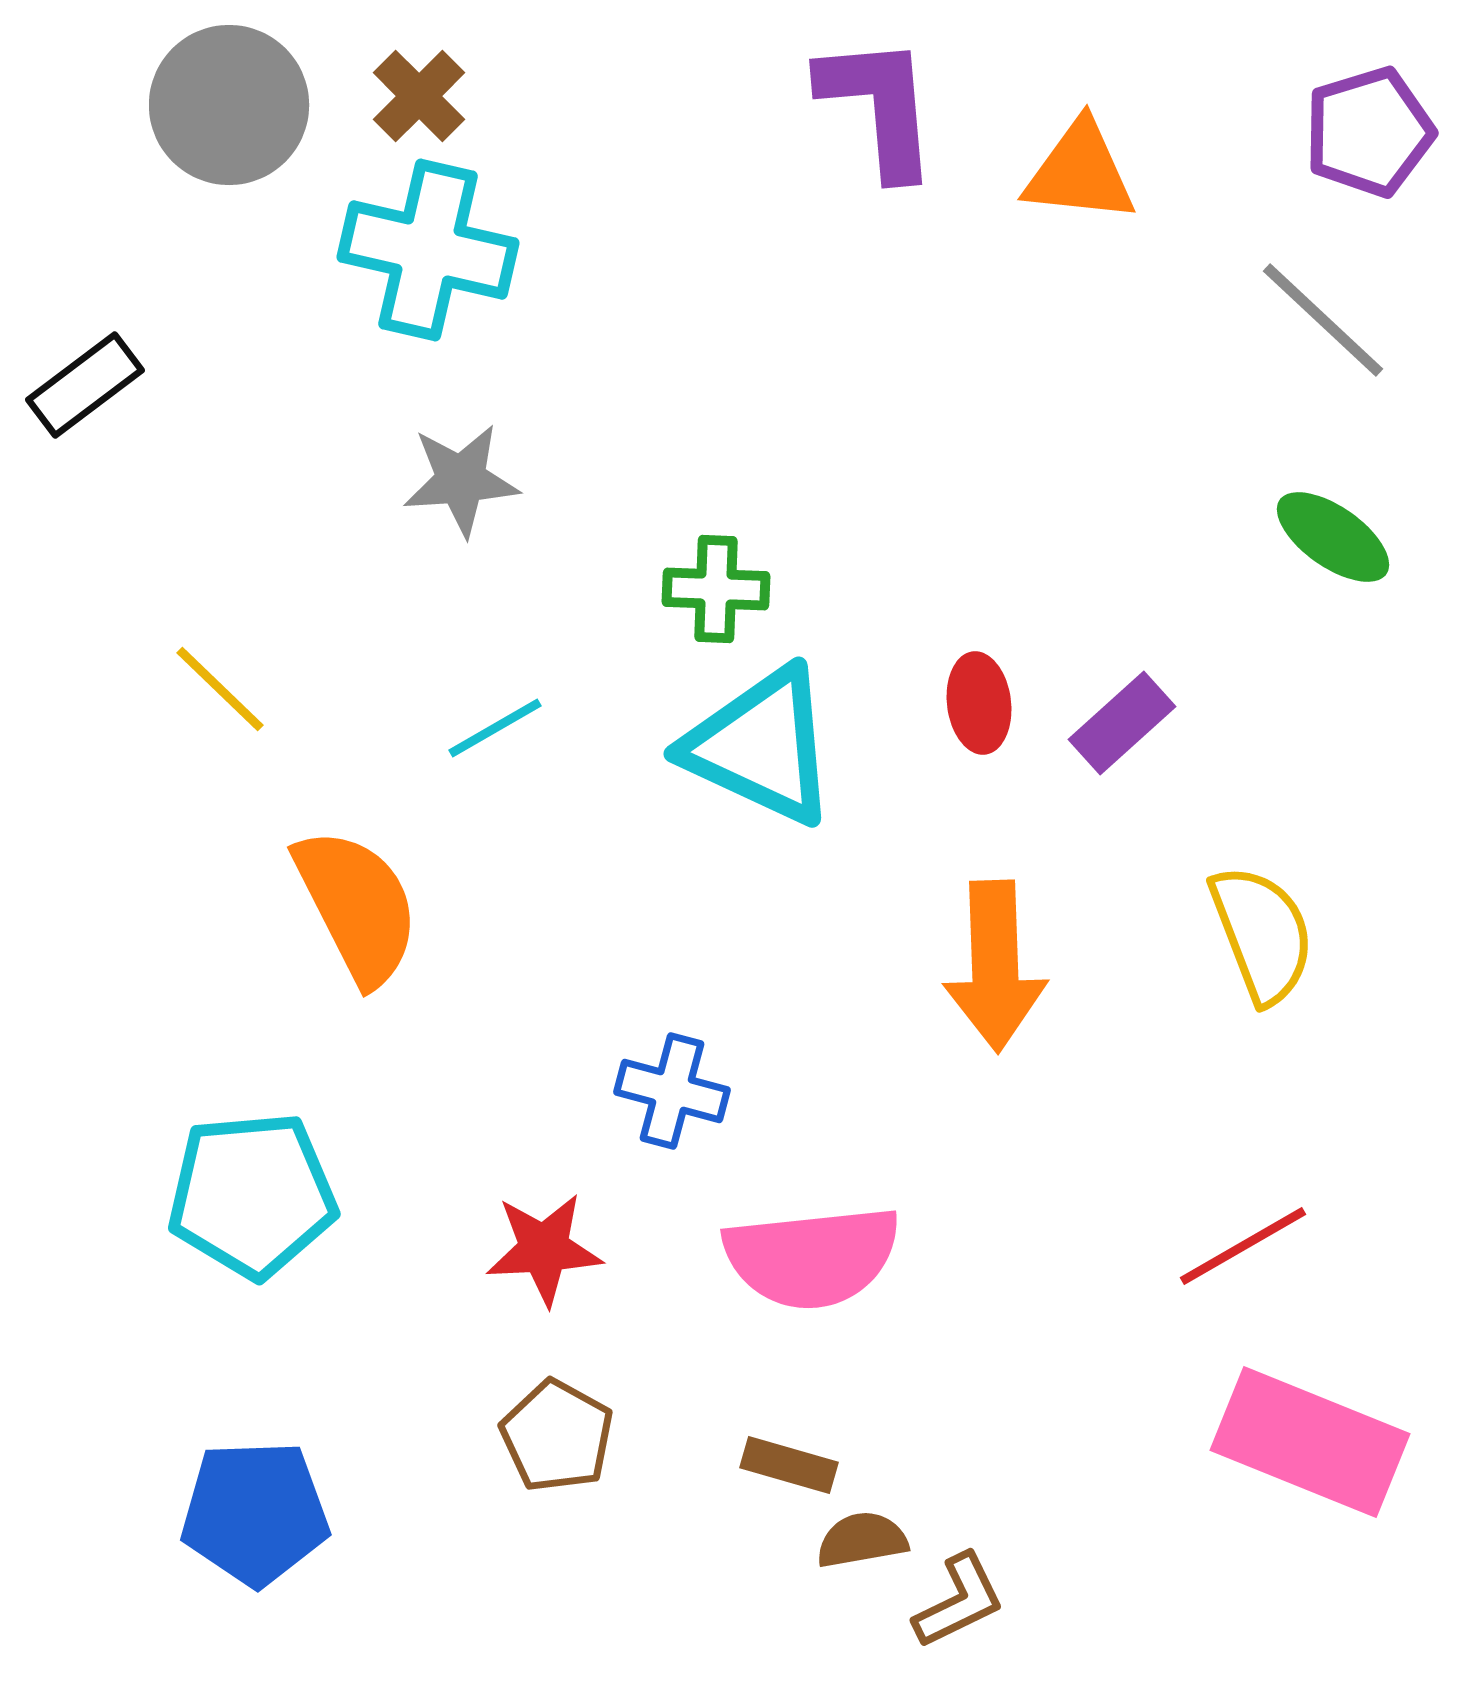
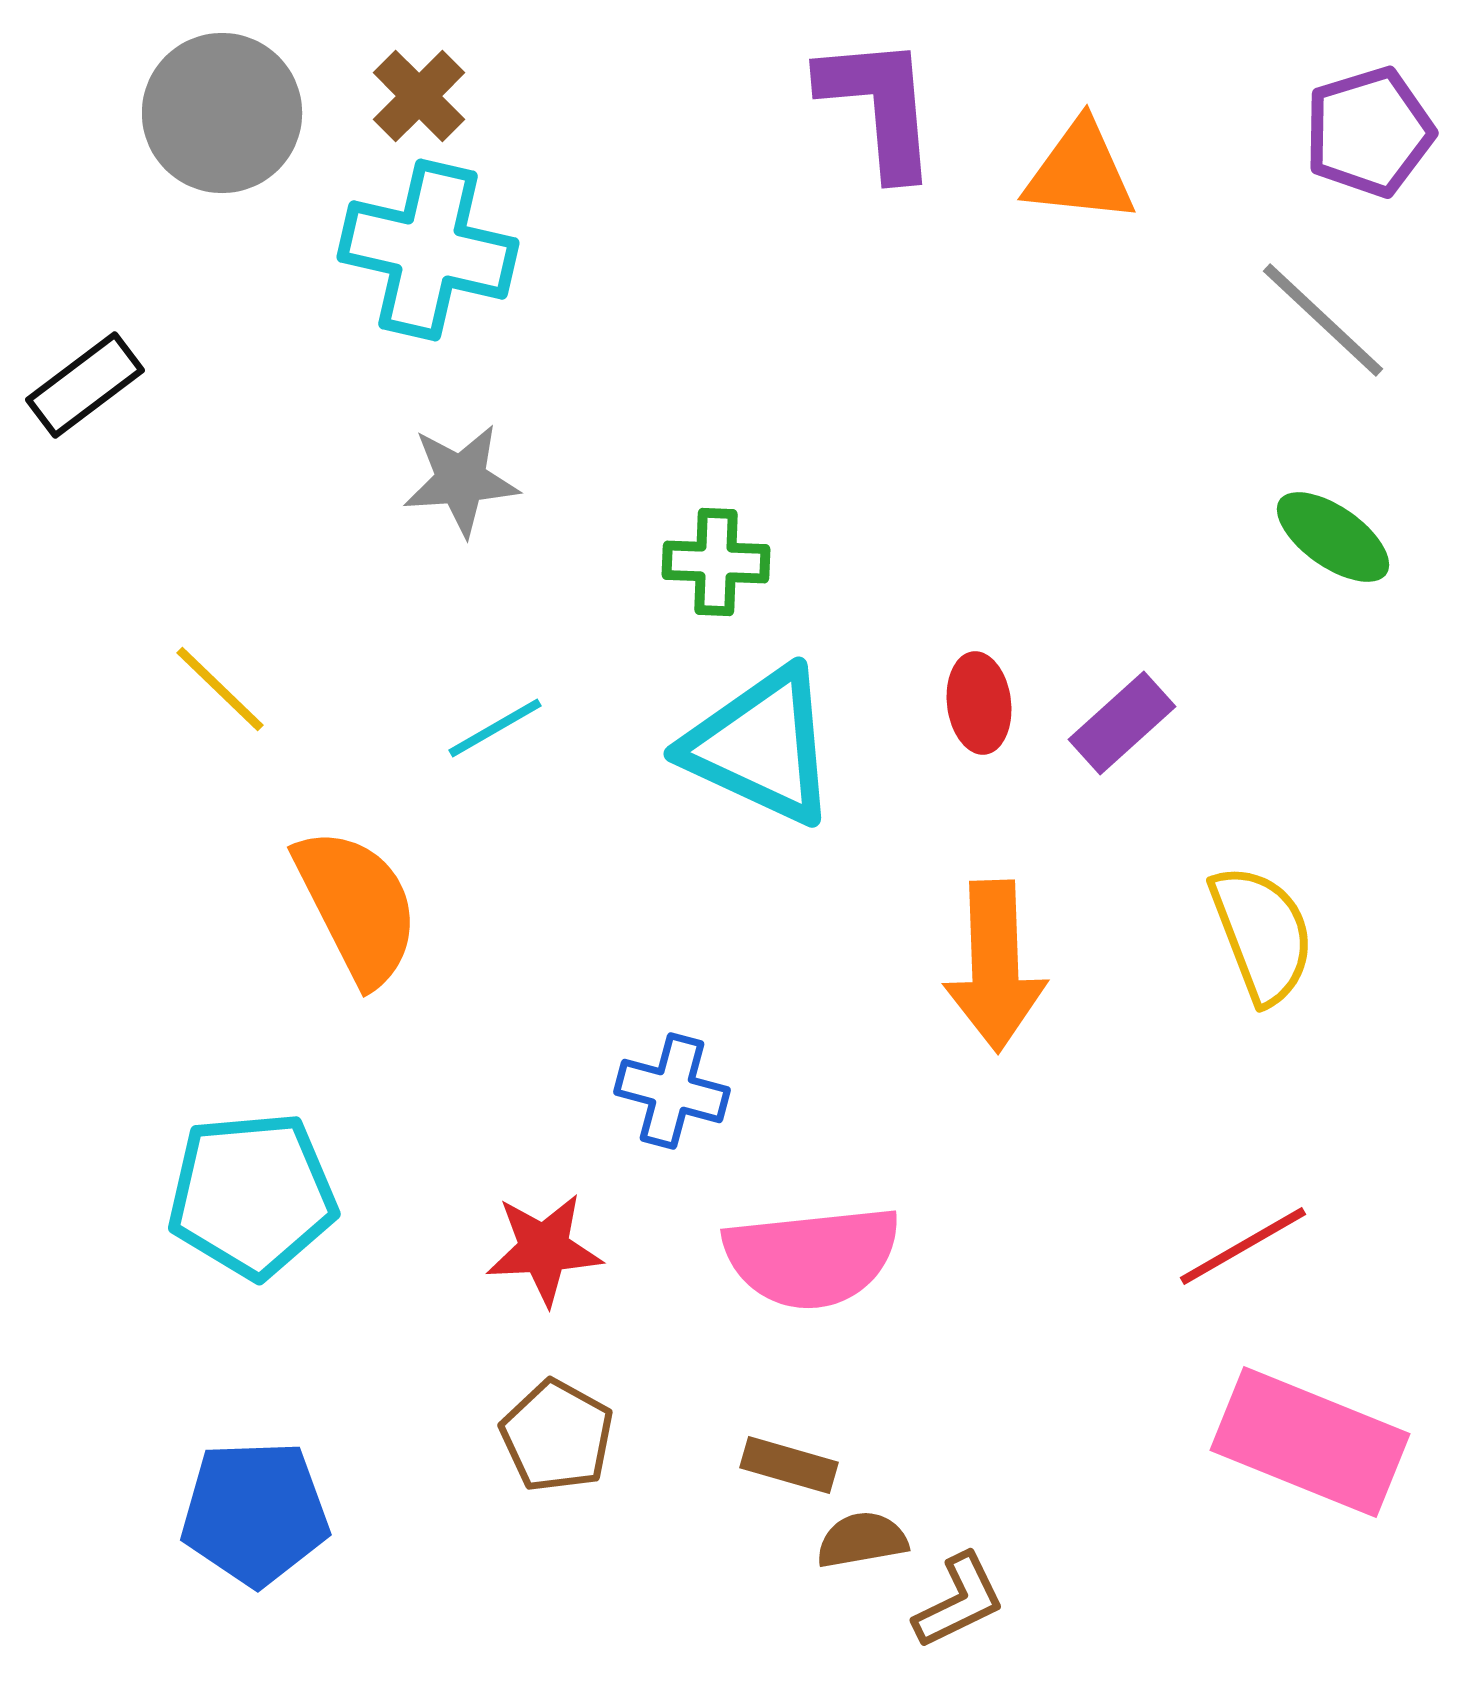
gray circle: moved 7 px left, 8 px down
green cross: moved 27 px up
